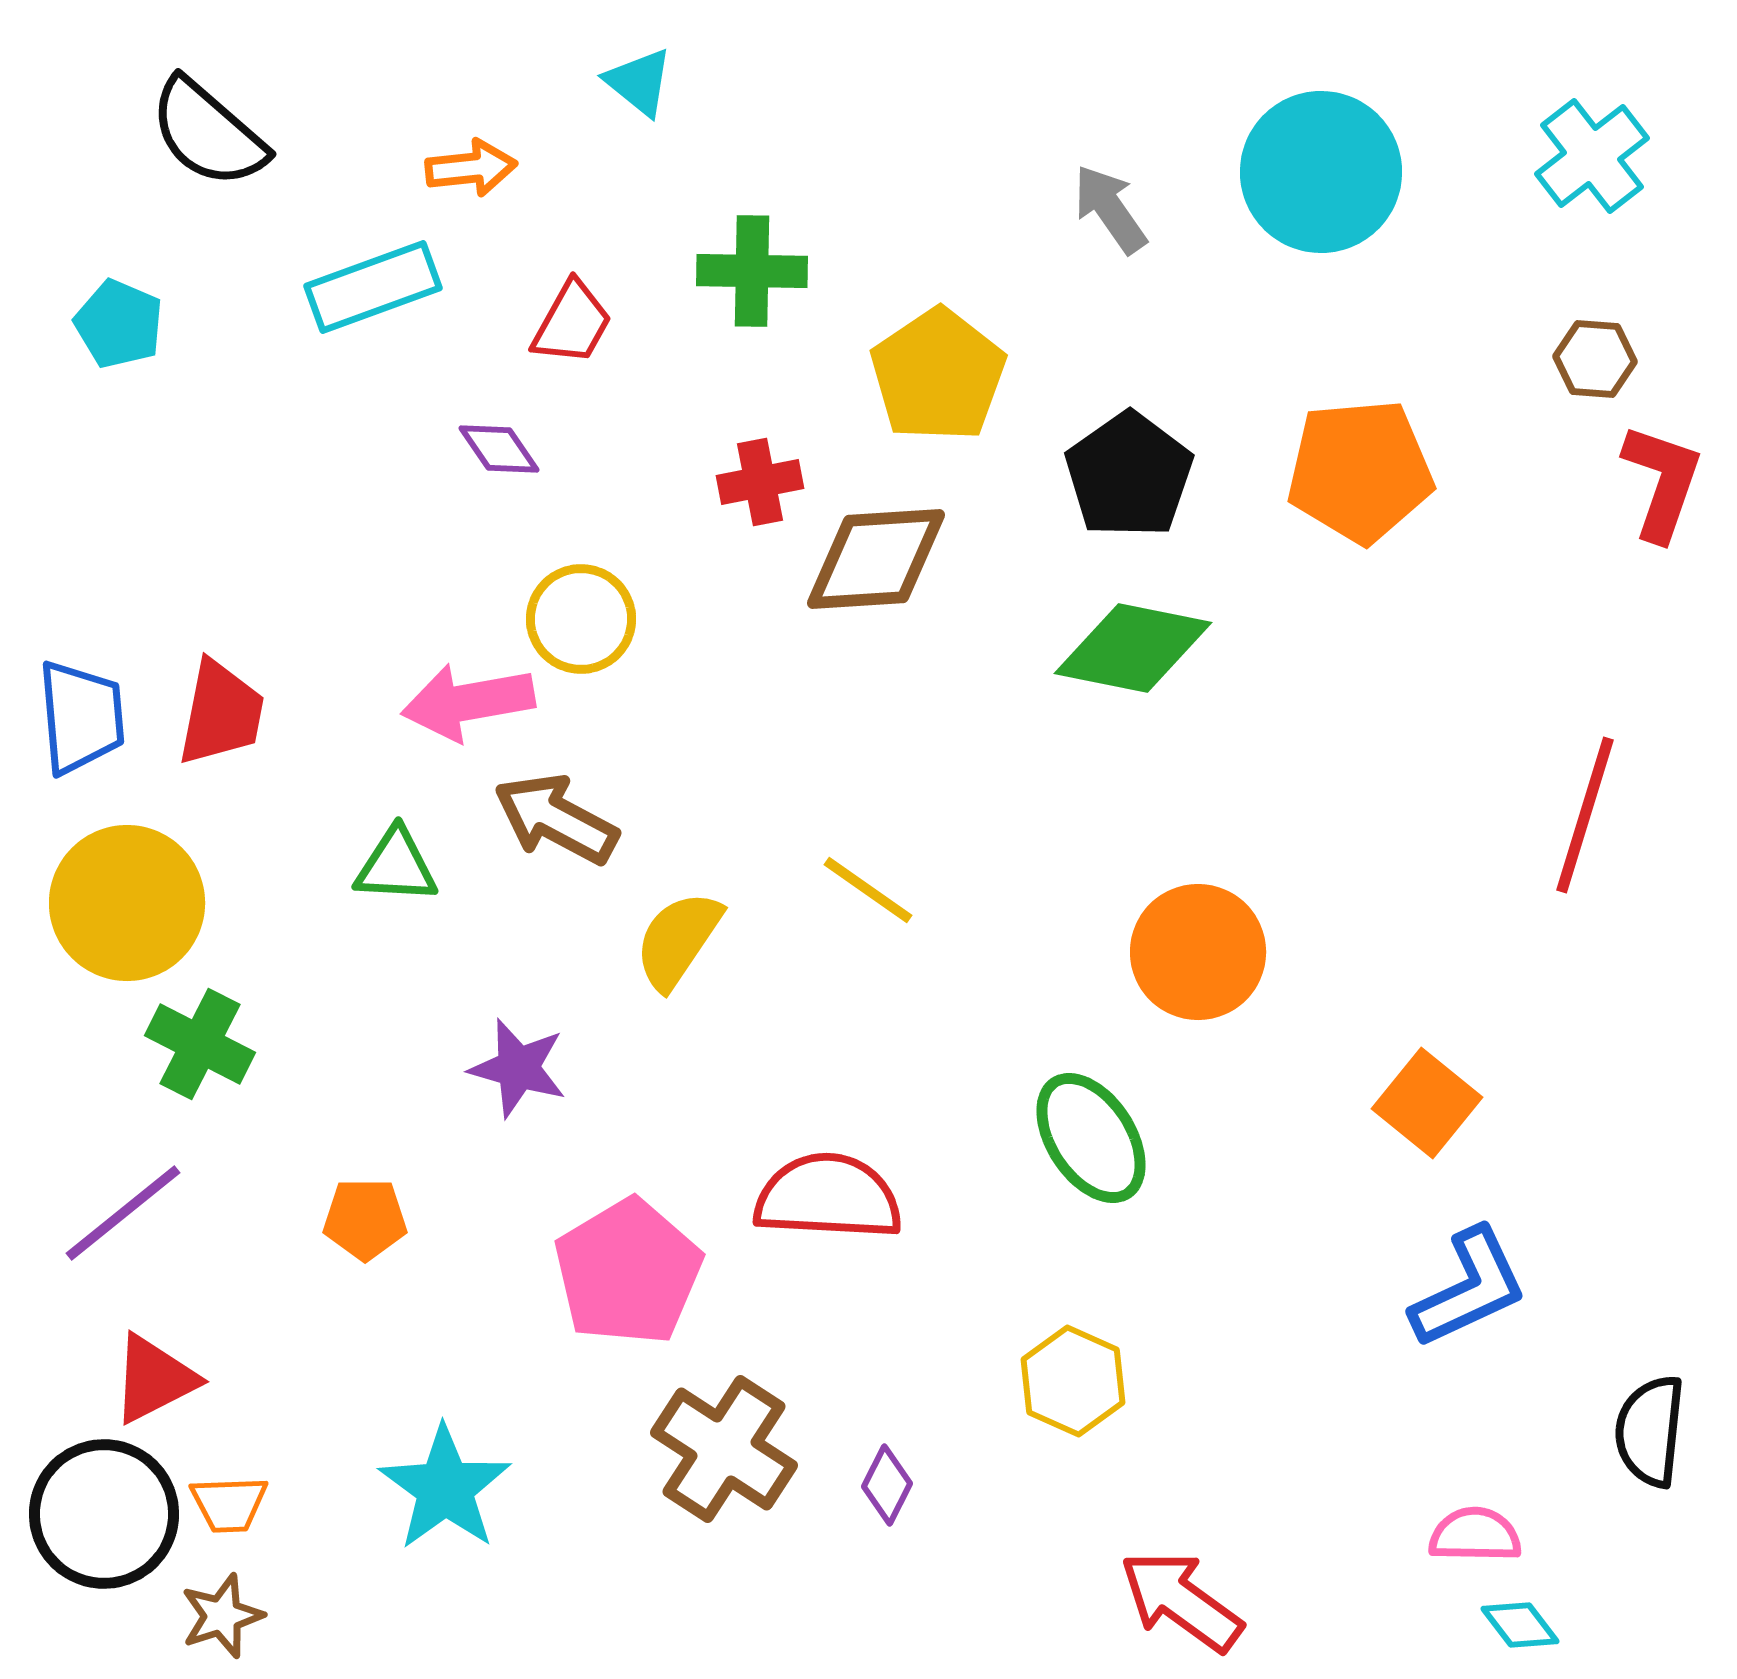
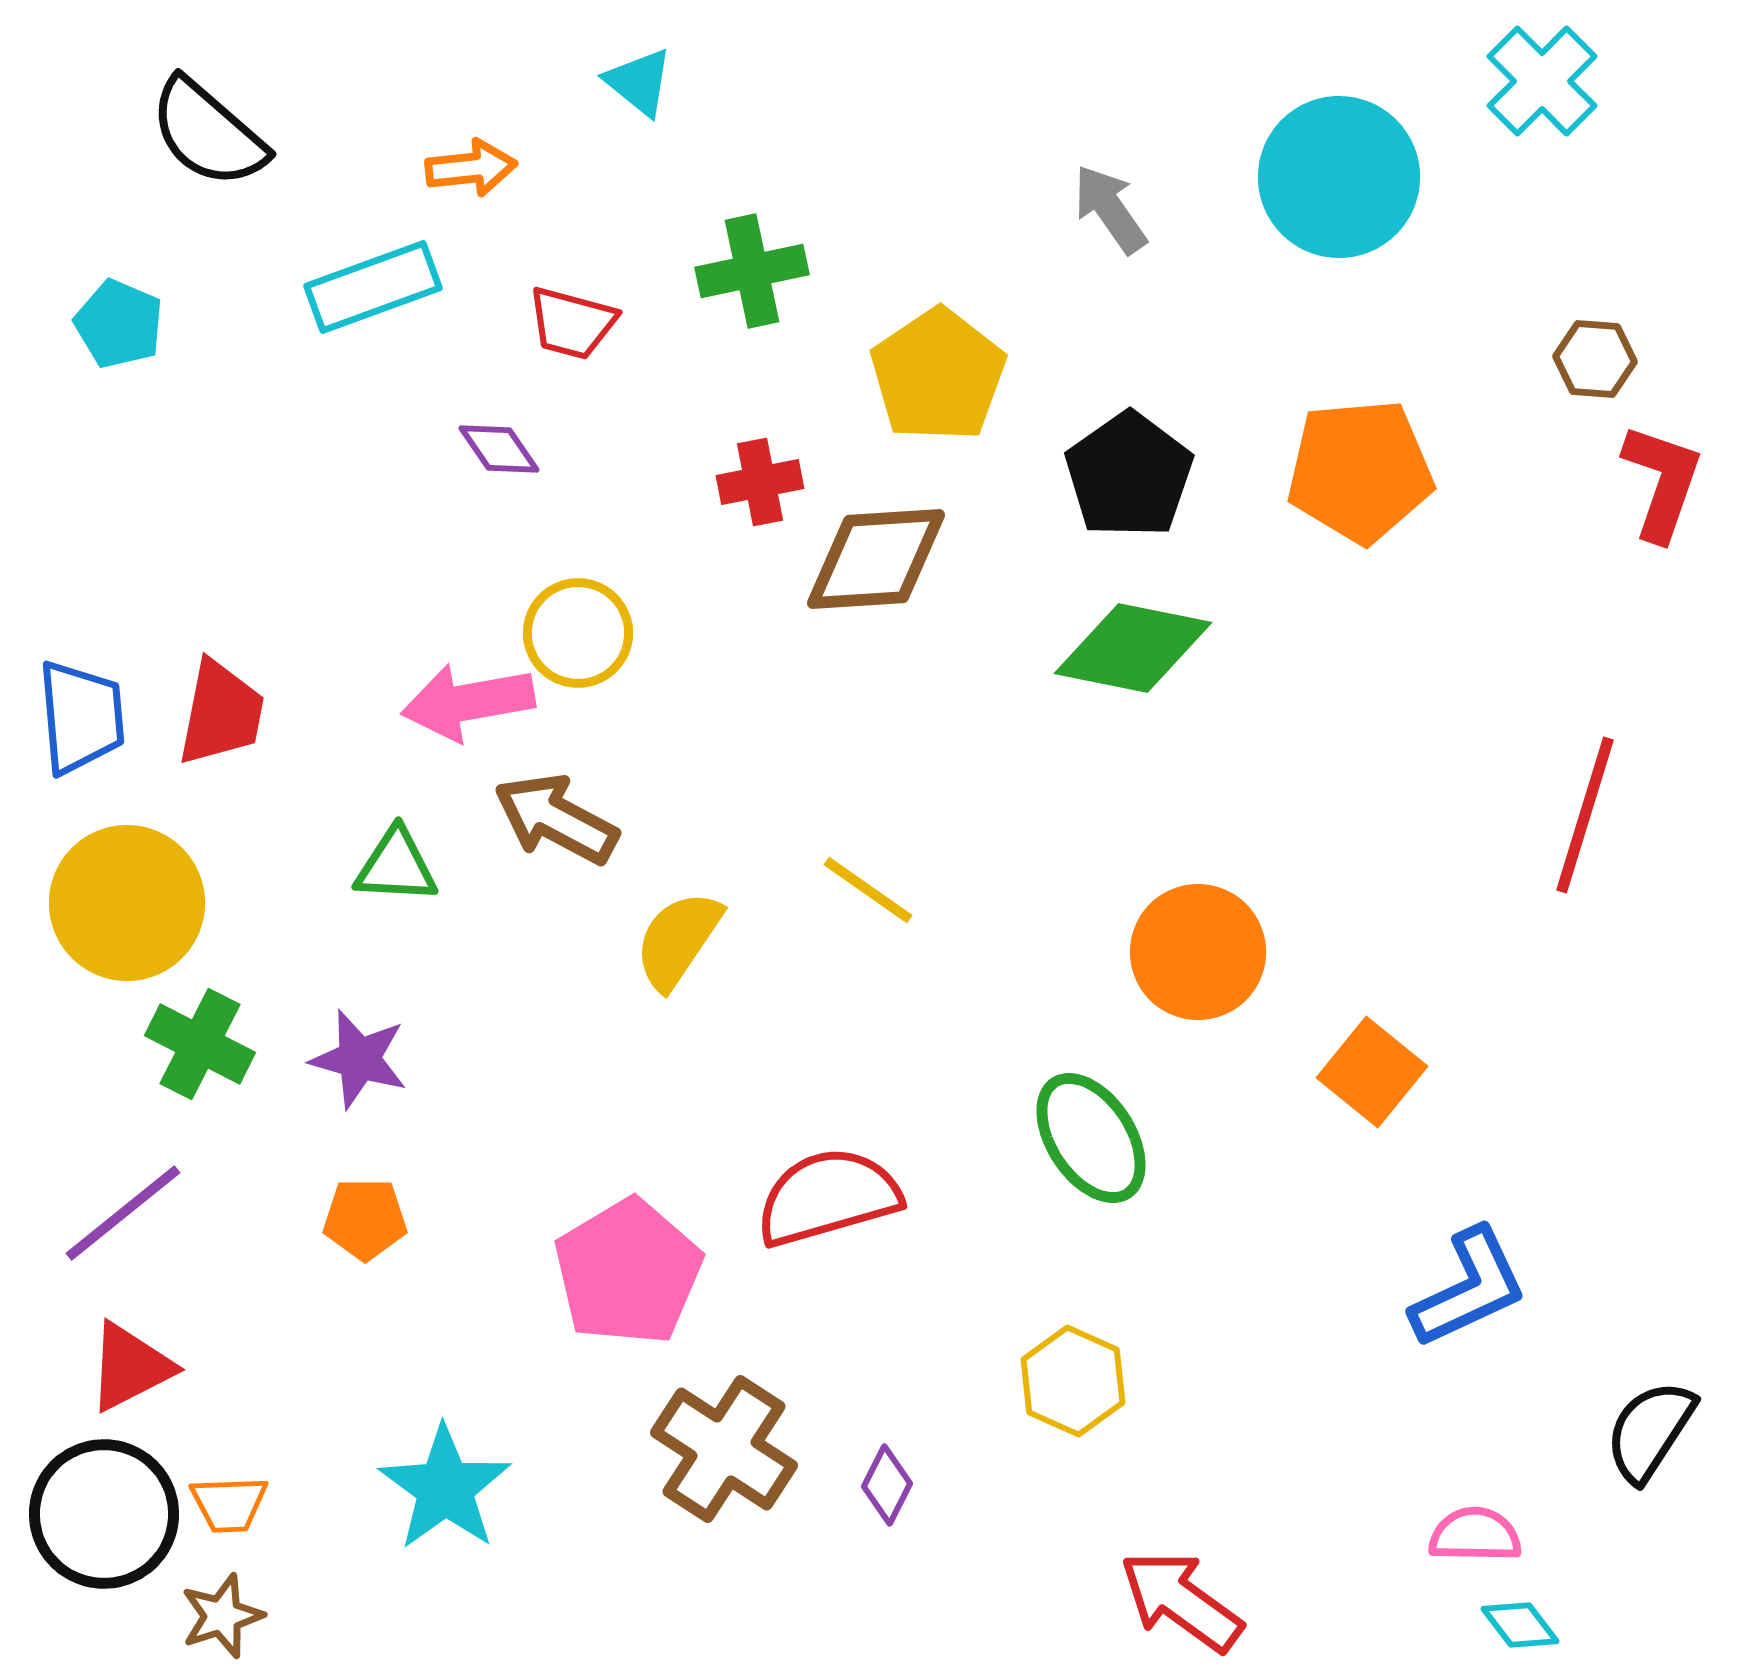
cyan cross at (1592, 156): moved 50 px left, 75 px up; rotated 7 degrees counterclockwise
cyan circle at (1321, 172): moved 18 px right, 5 px down
green cross at (752, 271): rotated 13 degrees counterclockwise
red trapezoid at (572, 323): rotated 76 degrees clockwise
yellow circle at (581, 619): moved 3 px left, 14 px down
purple star at (518, 1068): moved 159 px left, 9 px up
orange square at (1427, 1103): moved 55 px left, 31 px up
red semicircle at (828, 1197): rotated 19 degrees counterclockwise
red triangle at (154, 1379): moved 24 px left, 12 px up
black semicircle at (1650, 1431): rotated 27 degrees clockwise
